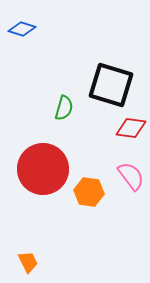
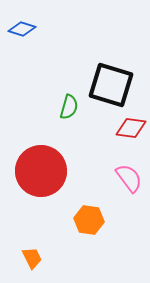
green semicircle: moved 5 px right, 1 px up
red circle: moved 2 px left, 2 px down
pink semicircle: moved 2 px left, 2 px down
orange hexagon: moved 28 px down
orange trapezoid: moved 4 px right, 4 px up
